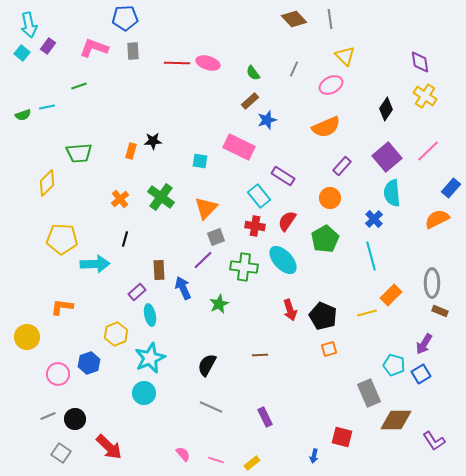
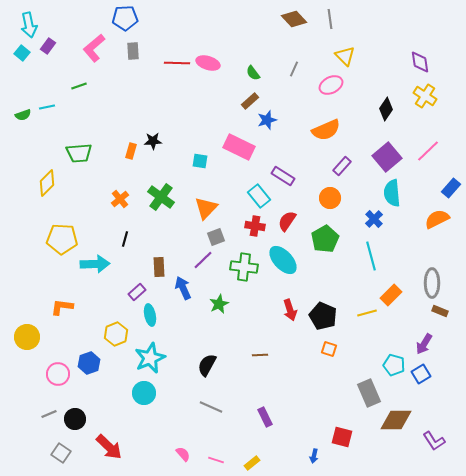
pink L-shape at (94, 48): rotated 60 degrees counterclockwise
orange semicircle at (326, 127): moved 3 px down
brown rectangle at (159, 270): moved 3 px up
orange square at (329, 349): rotated 35 degrees clockwise
gray line at (48, 416): moved 1 px right, 2 px up
